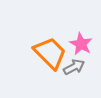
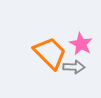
gray arrow: rotated 30 degrees clockwise
